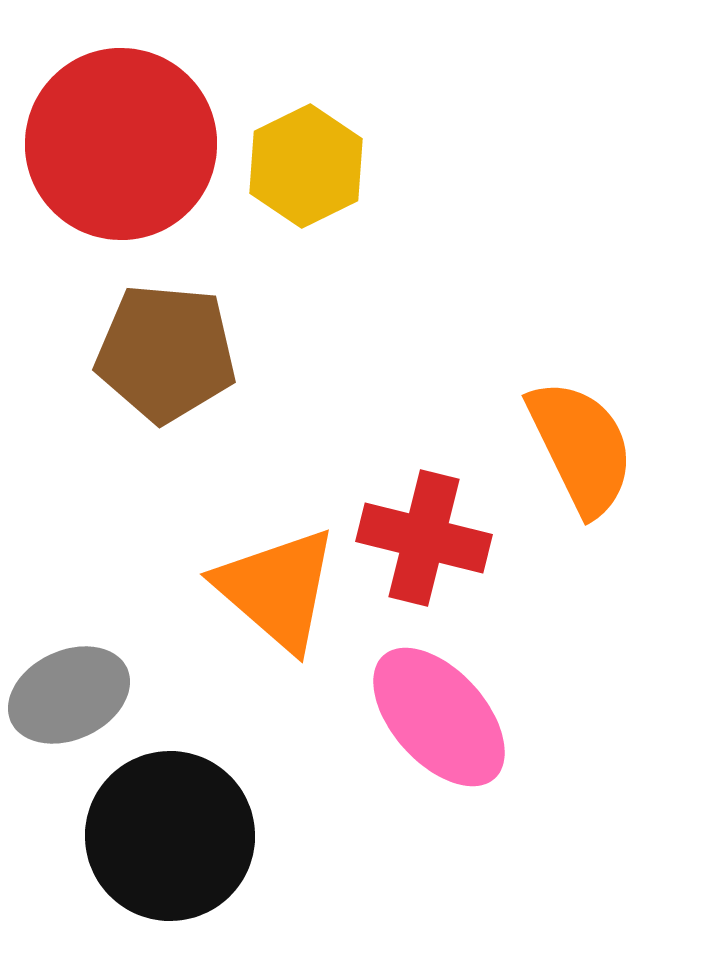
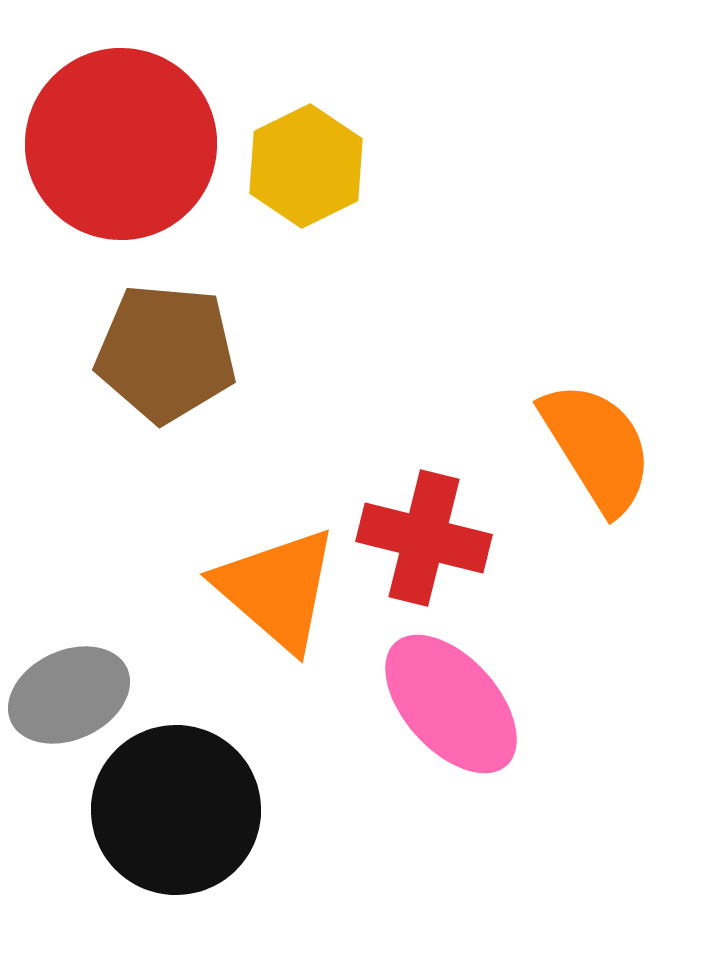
orange semicircle: moved 16 px right; rotated 6 degrees counterclockwise
pink ellipse: moved 12 px right, 13 px up
black circle: moved 6 px right, 26 px up
